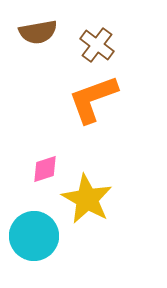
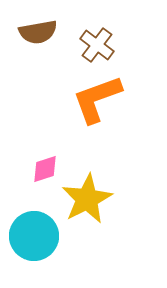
orange L-shape: moved 4 px right
yellow star: rotated 15 degrees clockwise
